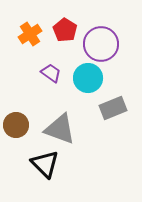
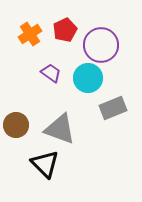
red pentagon: rotated 15 degrees clockwise
purple circle: moved 1 px down
